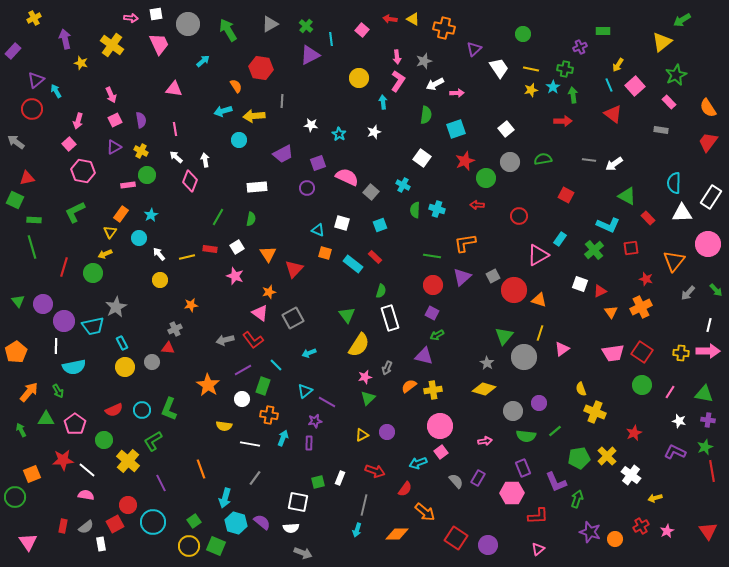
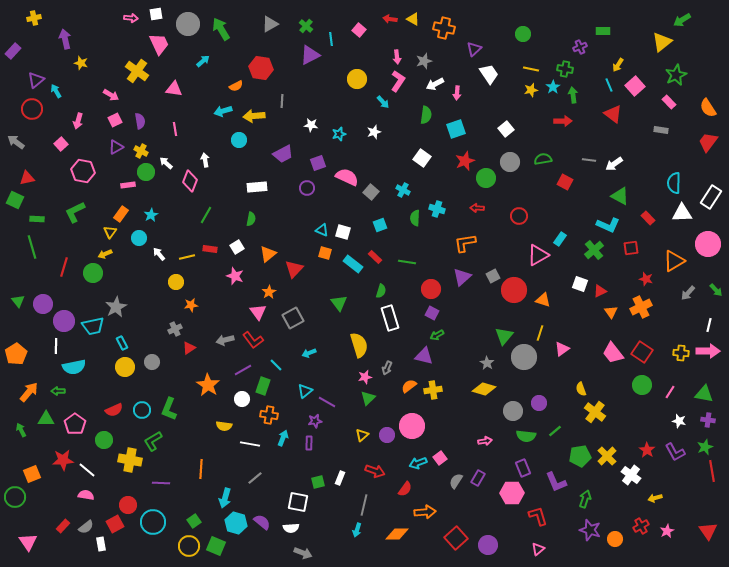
yellow cross at (34, 18): rotated 16 degrees clockwise
green arrow at (228, 30): moved 7 px left, 1 px up
pink square at (362, 30): moved 3 px left
yellow cross at (112, 45): moved 25 px right, 26 px down
white trapezoid at (499, 68): moved 10 px left, 6 px down
yellow circle at (359, 78): moved 2 px left, 1 px down
orange semicircle at (236, 86): rotated 96 degrees clockwise
pink arrow at (457, 93): rotated 96 degrees clockwise
pink arrow at (111, 95): rotated 35 degrees counterclockwise
cyan arrow at (383, 102): rotated 144 degrees clockwise
purple semicircle at (141, 120): moved 1 px left, 1 px down
cyan star at (339, 134): rotated 24 degrees clockwise
pink square at (69, 144): moved 8 px left
purple triangle at (114, 147): moved 2 px right
white arrow at (176, 157): moved 10 px left, 6 px down
green circle at (147, 175): moved 1 px left, 3 px up
cyan cross at (403, 185): moved 5 px down
red square at (566, 195): moved 1 px left, 13 px up
green triangle at (627, 196): moved 7 px left
red arrow at (477, 205): moved 3 px down
green semicircle at (415, 210): moved 8 px down
green line at (218, 217): moved 12 px left, 2 px up
green rectangle at (34, 220): moved 3 px right, 1 px up
white square at (342, 223): moved 1 px right, 9 px down
cyan triangle at (318, 230): moved 4 px right
orange triangle at (268, 254): rotated 24 degrees clockwise
green line at (432, 256): moved 25 px left, 6 px down
orange triangle at (674, 261): rotated 20 degrees clockwise
yellow circle at (160, 280): moved 16 px right, 2 px down
red circle at (433, 285): moved 2 px left, 4 px down
orange star at (269, 292): rotated 16 degrees counterclockwise
orange triangle at (539, 300): moved 4 px right
pink triangle at (260, 313): moved 2 px left, 1 px up; rotated 18 degrees clockwise
green triangle at (347, 315): moved 8 px left, 12 px up
yellow semicircle at (359, 345): rotated 50 degrees counterclockwise
red triangle at (168, 348): moved 21 px right; rotated 40 degrees counterclockwise
orange pentagon at (16, 352): moved 2 px down
pink trapezoid at (613, 353): rotated 60 degrees clockwise
green arrow at (58, 391): rotated 120 degrees clockwise
yellow cross at (595, 412): rotated 15 degrees clockwise
pink circle at (440, 426): moved 28 px left
purple circle at (387, 432): moved 3 px down
red star at (634, 433): moved 13 px right, 17 px down; rotated 14 degrees counterclockwise
yellow triangle at (362, 435): rotated 16 degrees counterclockwise
pink square at (441, 452): moved 1 px left, 6 px down
purple L-shape at (675, 452): rotated 145 degrees counterclockwise
green pentagon at (579, 458): moved 1 px right, 2 px up
yellow cross at (128, 461): moved 2 px right, 1 px up; rotated 30 degrees counterclockwise
orange line at (201, 469): rotated 24 degrees clockwise
gray line at (255, 478): rotated 14 degrees clockwise
gray semicircle at (456, 481): rotated 105 degrees counterclockwise
purple line at (161, 483): rotated 60 degrees counterclockwise
green arrow at (577, 499): moved 8 px right
orange arrow at (425, 512): rotated 45 degrees counterclockwise
red L-shape at (538, 516): rotated 105 degrees counterclockwise
red rectangle at (63, 526): rotated 32 degrees clockwise
purple star at (590, 532): moved 2 px up
red square at (456, 538): rotated 15 degrees clockwise
